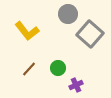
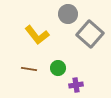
yellow L-shape: moved 10 px right, 4 px down
brown line: rotated 56 degrees clockwise
purple cross: rotated 16 degrees clockwise
